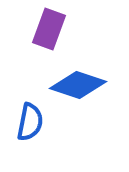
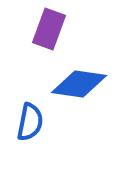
blue diamond: moved 1 px right, 1 px up; rotated 10 degrees counterclockwise
